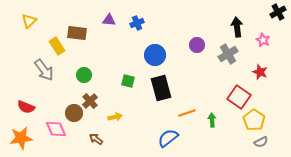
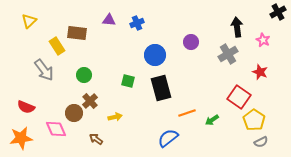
purple circle: moved 6 px left, 3 px up
green arrow: rotated 120 degrees counterclockwise
